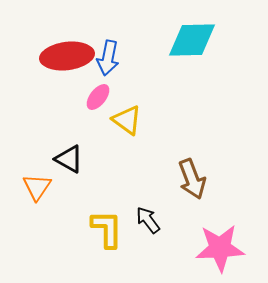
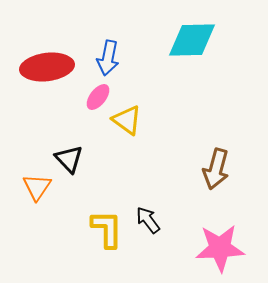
red ellipse: moved 20 px left, 11 px down
black triangle: rotated 16 degrees clockwise
brown arrow: moved 24 px right, 10 px up; rotated 36 degrees clockwise
